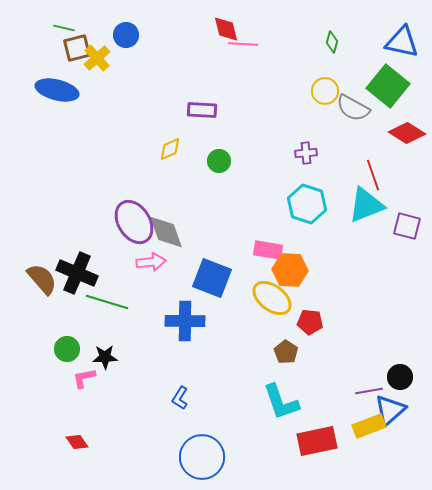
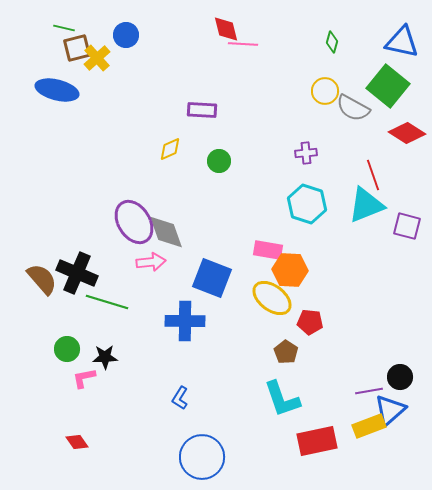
cyan L-shape at (281, 402): moved 1 px right, 3 px up
